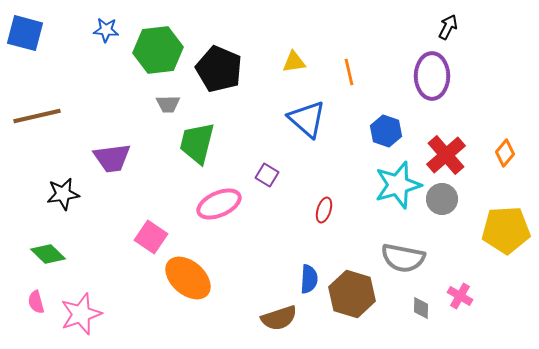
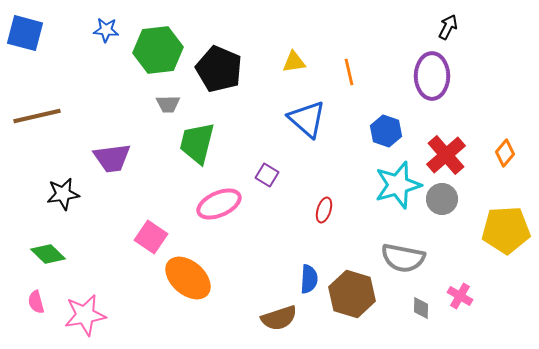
pink star: moved 4 px right, 1 px down; rotated 9 degrees clockwise
